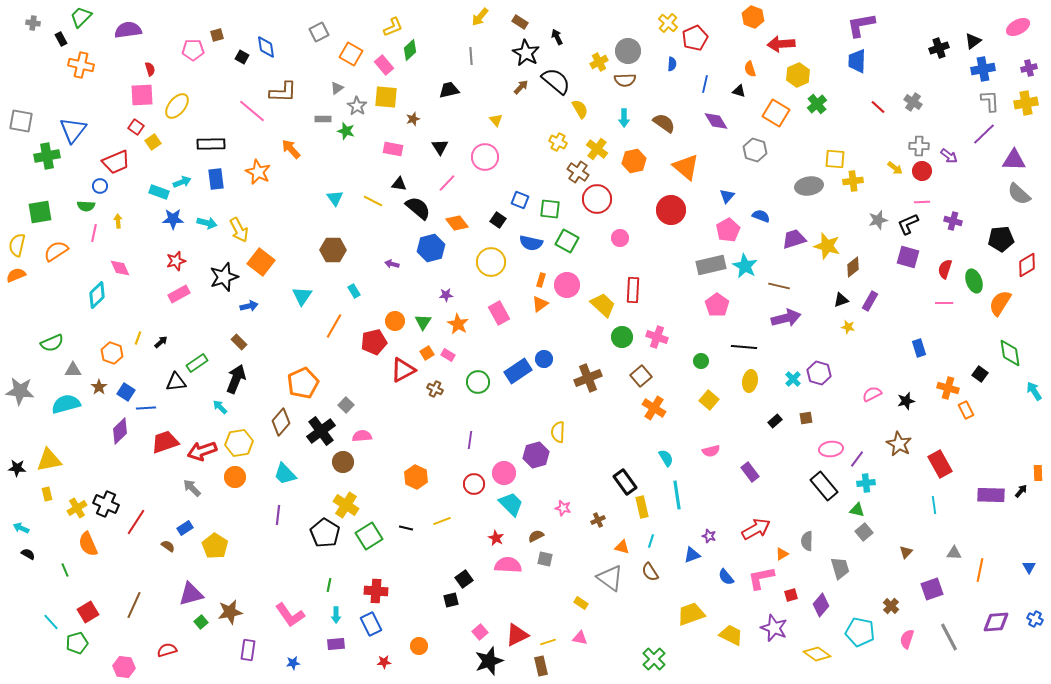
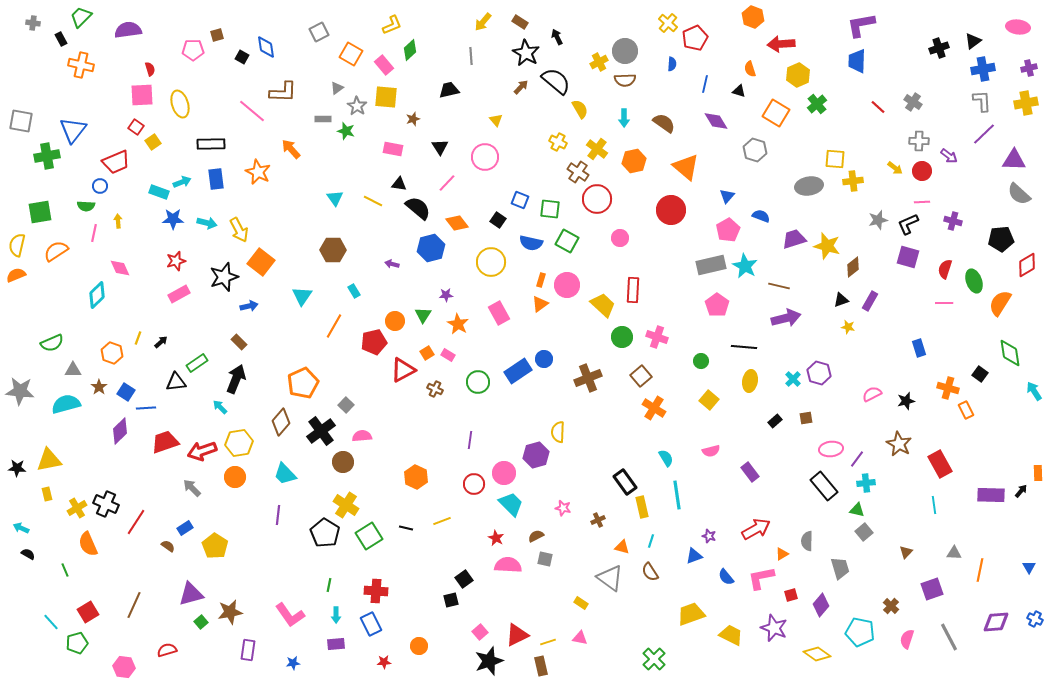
yellow arrow at (480, 17): moved 3 px right, 5 px down
yellow L-shape at (393, 27): moved 1 px left, 2 px up
pink ellipse at (1018, 27): rotated 35 degrees clockwise
gray circle at (628, 51): moved 3 px left
gray L-shape at (990, 101): moved 8 px left
yellow ellipse at (177, 106): moved 3 px right, 2 px up; rotated 56 degrees counterclockwise
gray cross at (919, 146): moved 5 px up
green triangle at (423, 322): moved 7 px up
blue triangle at (692, 555): moved 2 px right, 1 px down
